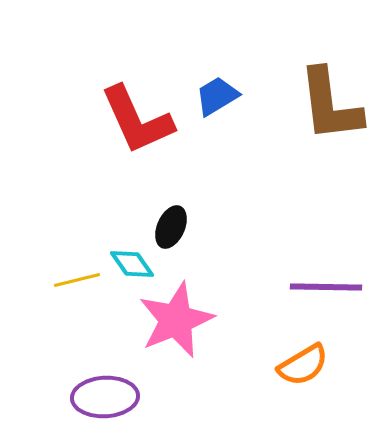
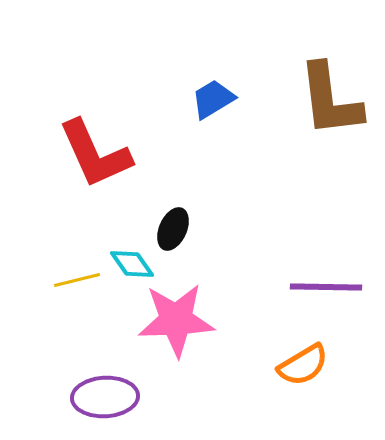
blue trapezoid: moved 4 px left, 3 px down
brown L-shape: moved 5 px up
red L-shape: moved 42 px left, 34 px down
black ellipse: moved 2 px right, 2 px down
pink star: rotated 20 degrees clockwise
